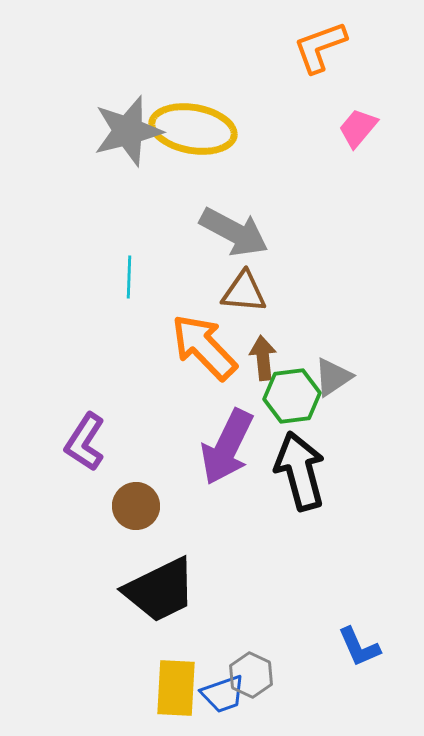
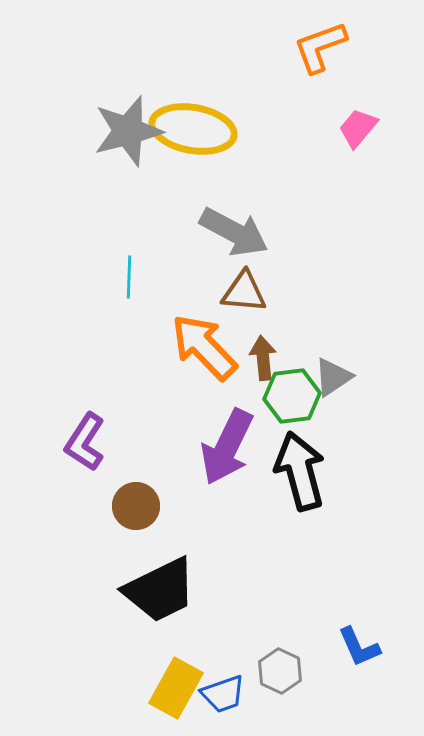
gray hexagon: moved 29 px right, 4 px up
yellow rectangle: rotated 26 degrees clockwise
